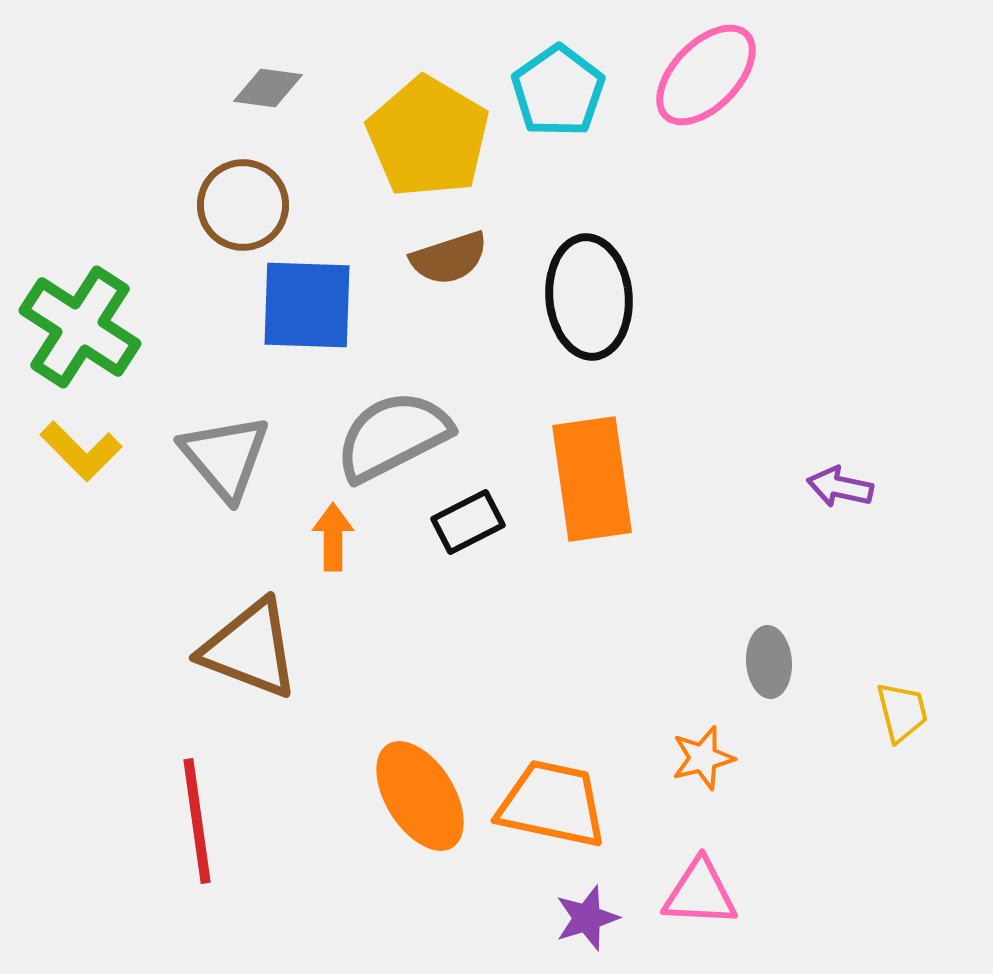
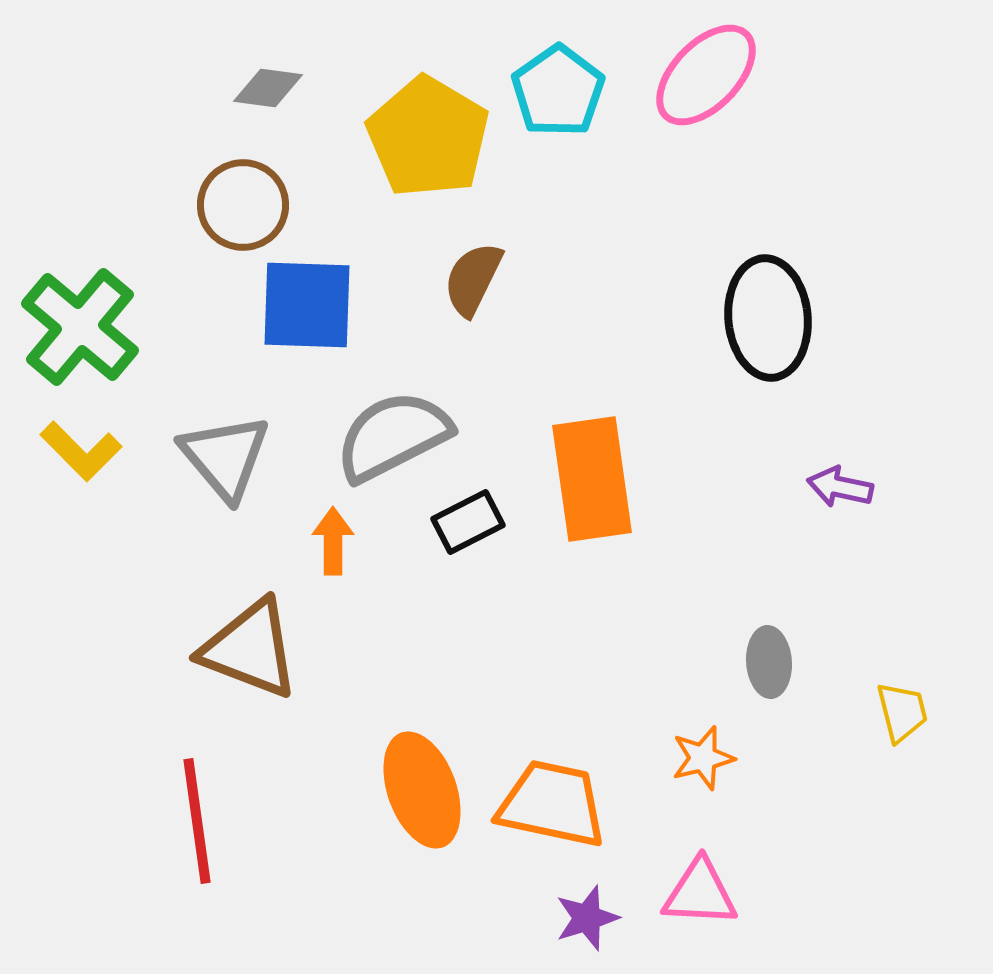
brown semicircle: moved 24 px right, 21 px down; rotated 134 degrees clockwise
black ellipse: moved 179 px right, 21 px down
green cross: rotated 7 degrees clockwise
orange arrow: moved 4 px down
orange ellipse: moved 2 px right, 6 px up; rotated 12 degrees clockwise
